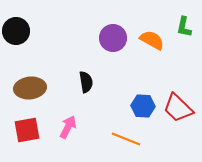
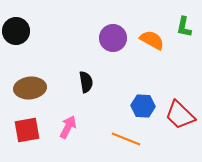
red trapezoid: moved 2 px right, 7 px down
